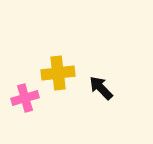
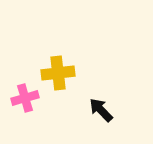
black arrow: moved 22 px down
